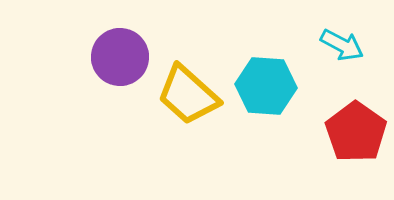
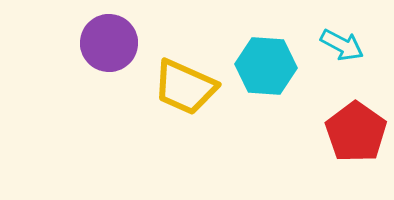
purple circle: moved 11 px left, 14 px up
cyan hexagon: moved 20 px up
yellow trapezoid: moved 3 px left, 8 px up; rotated 18 degrees counterclockwise
